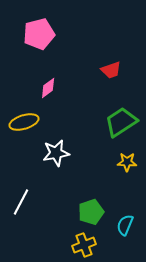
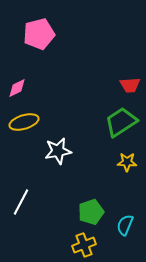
red trapezoid: moved 19 px right, 15 px down; rotated 15 degrees clockwise
pink diamond: moved 31 px left; rotated 10 degrees clockwise
white star: moved 2 px right, 2 px up
